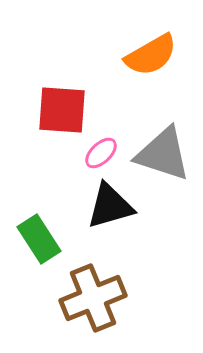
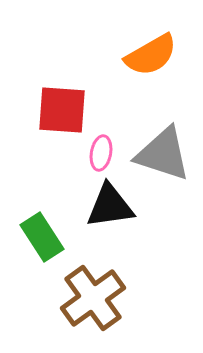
pink ellipse: rotated 36 degrees counterclockwise
black triangle: rotated 8 degrees clockwise
green rectangle: moved 3 px right, 2 px up
brown cross: rotated 14 degrees counterclockwise
